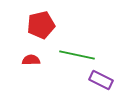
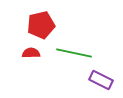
green line: moved 3 px left, 2 px up
red semicircle: moved 7 px up
